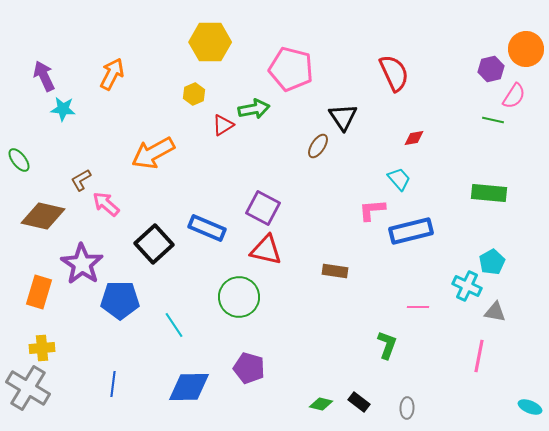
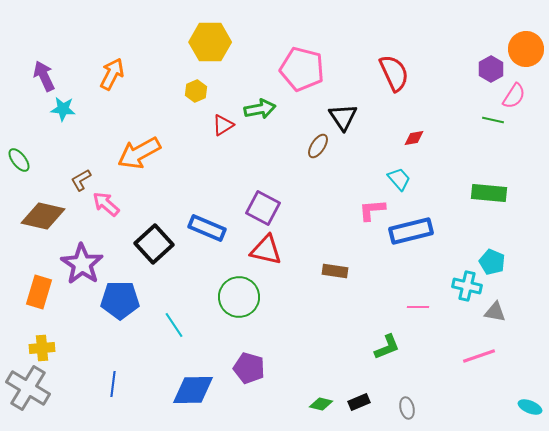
pink pentagon at (291, 69): moved 11 px right
purple hexagon at (491, 69): rotated 15 degrees counterclockwise
yellow hexagon at (194, 94): moved 2 px right, 3 px up
green arrow at (254, 109): moved 6 px right
orange arrow at (153, 153): moved 14 px left
cyan pentagon at (492, 262): rotated 20 degrees counterclockwise
cyan cross at (467, 286): rotated 12 degrees counterclockwise
green L-shape at (387, 345): moved 2 px down; rotated 48 degrees clockwise
pink line at (479, 356): rotated 60 degrees clockwise
blue diamond at (189, 387): moved 4 px right, 3 px down
black rectangle at (359, 402): rotated 60 degrees counterclockwise
gray ellipse at (407, 408): rotated 15 degrees counterclockwise
